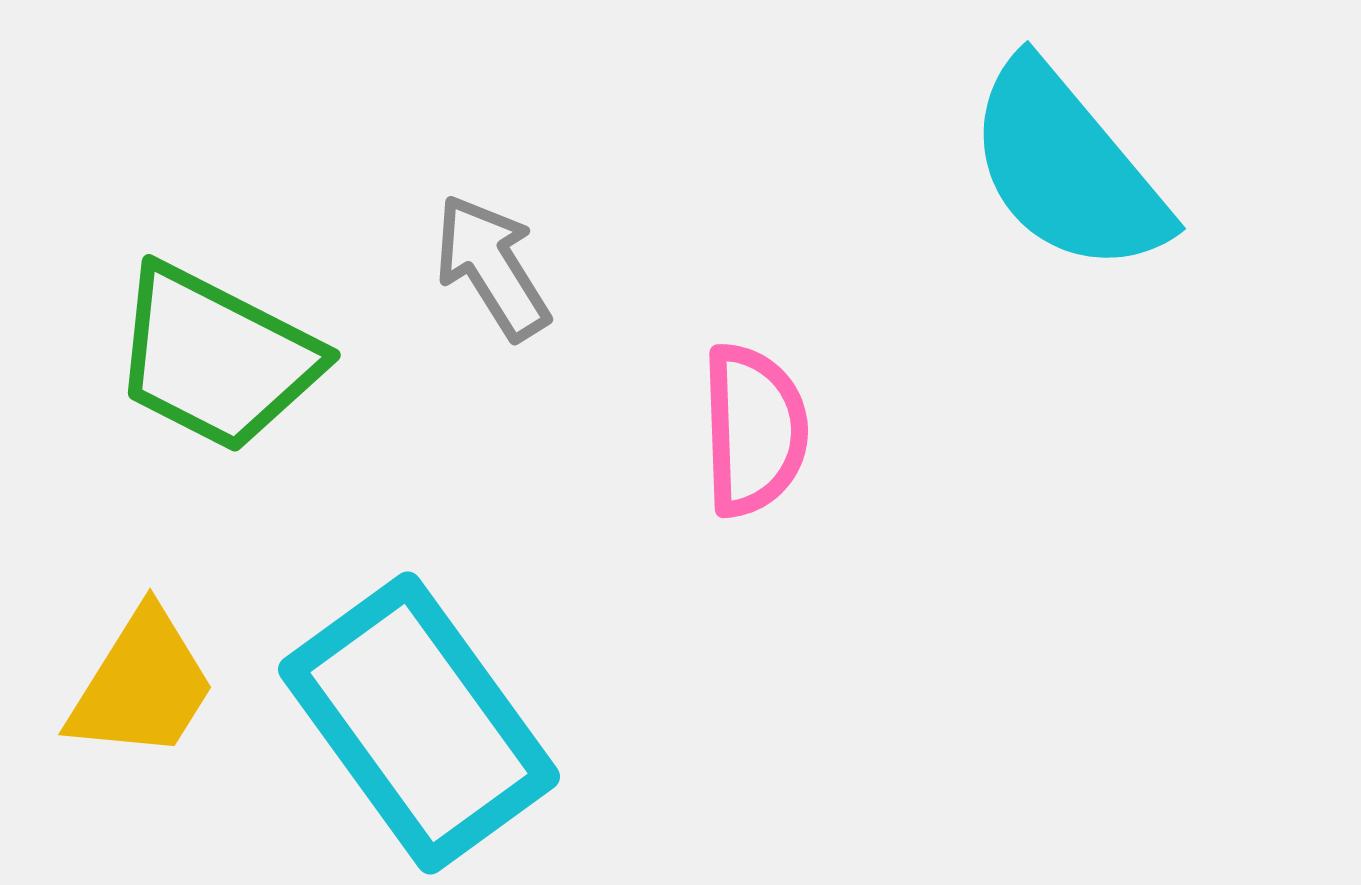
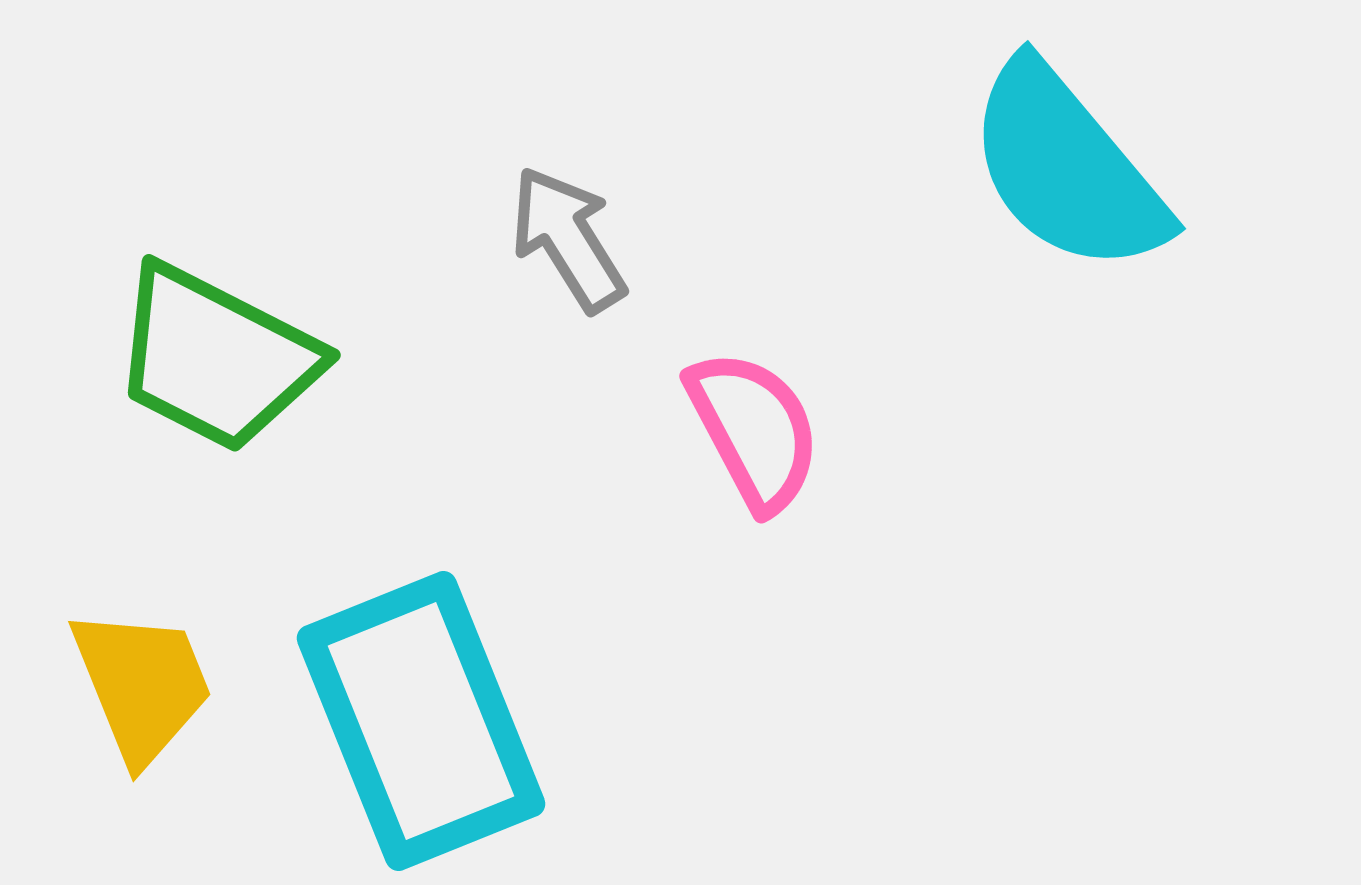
gray arrow: moved 76 px right, 28 px up
pink semicircle: rotated 26 degrees counterclockwise
yellow trapezoid: rotated 54 degrees counterclockwise
cyan rectangle: moved 2 px right, 2 px up; rotated 14 degrees clockwise
